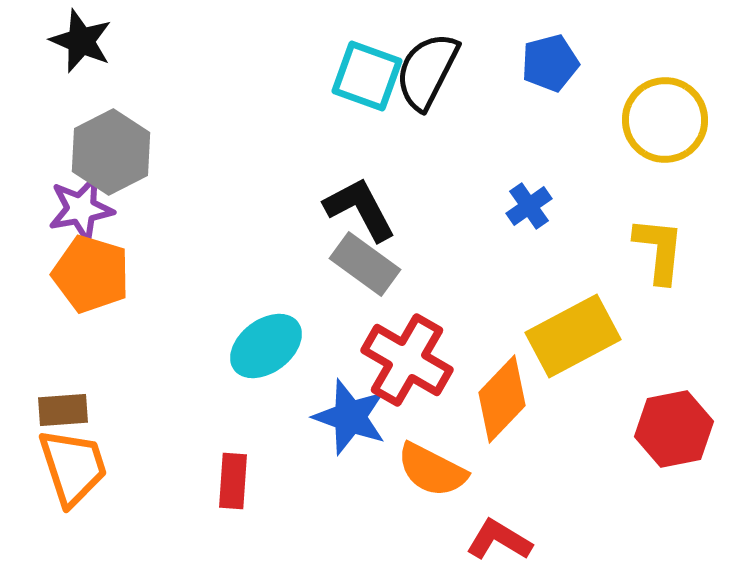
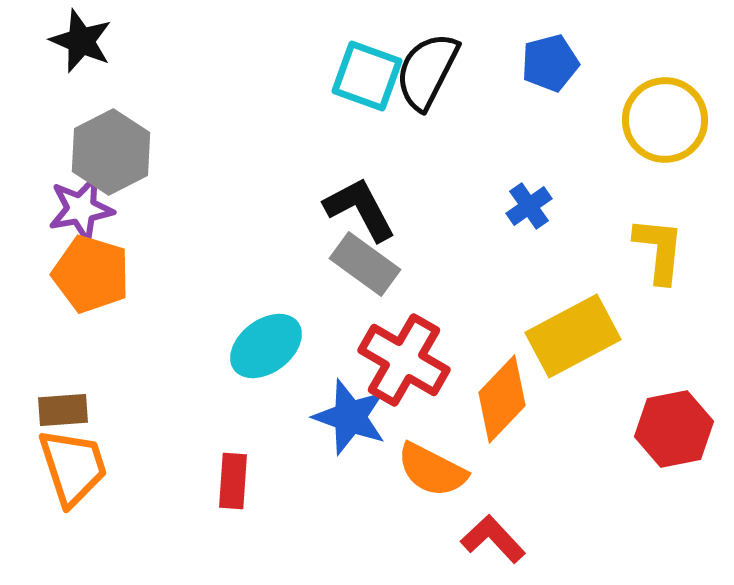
red cross: moved 3 px left
red L-shape: moved 6 px left, 1 px up; rotated 16 degrees clockwise
